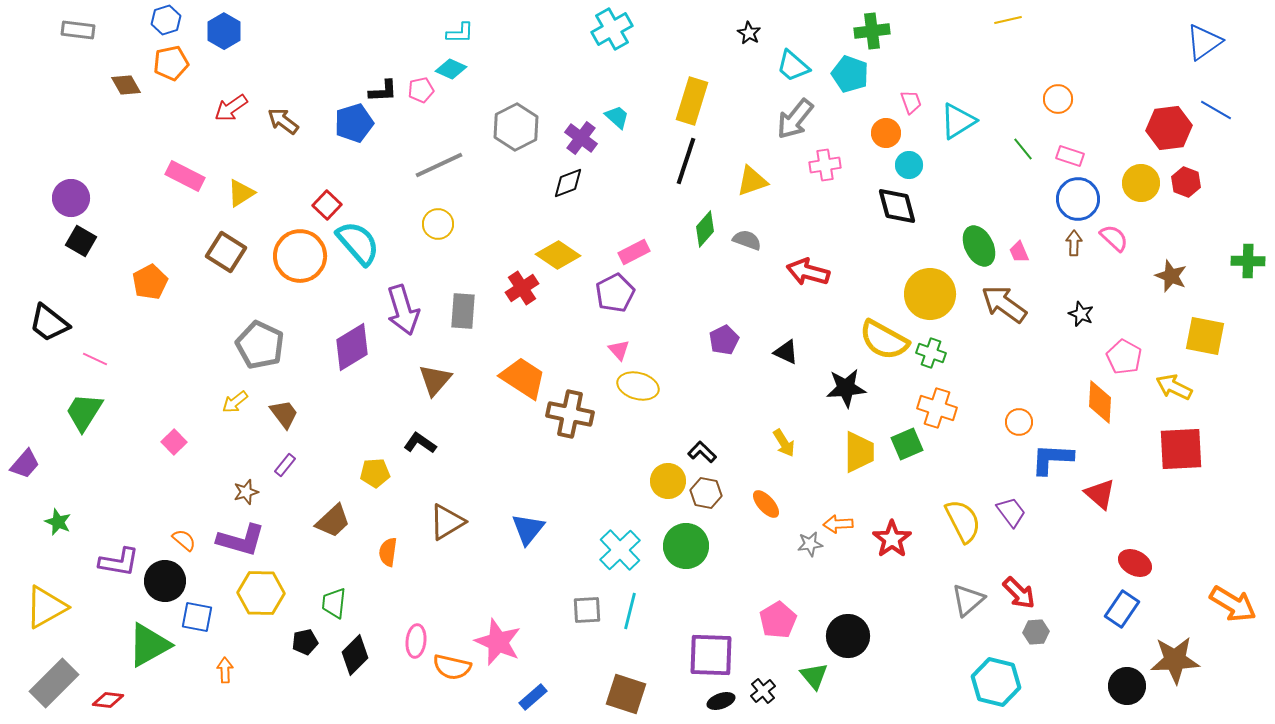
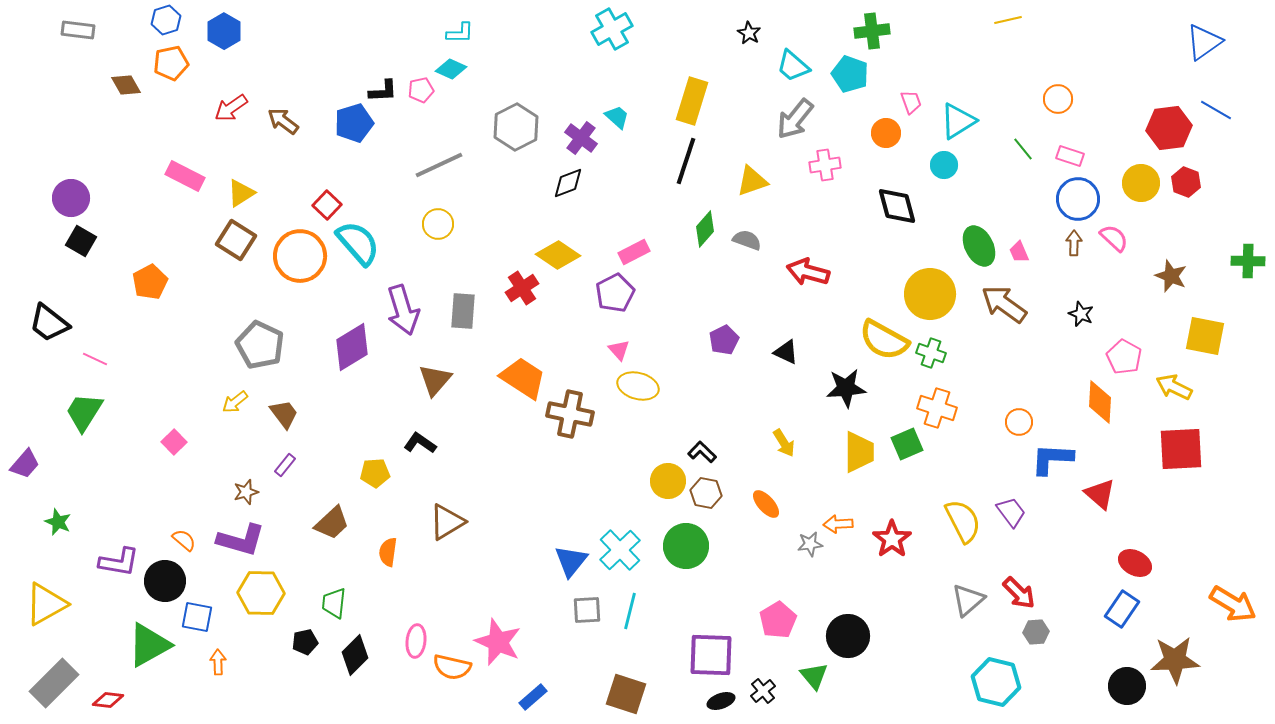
cyan circle at (909, 165): moved 35 px right
brown square at (226, 252): moved 10 px right, 12 px up
brown trapezoid at (333, 521): moved 1 px left, 2 px down
blue triangle at (528, 529): moved 43 px right, 32 px down
yellow triangle at (46, 607): moved 3 px up
orange arrow at (225, 670): moved 7 px left, 8 px up
